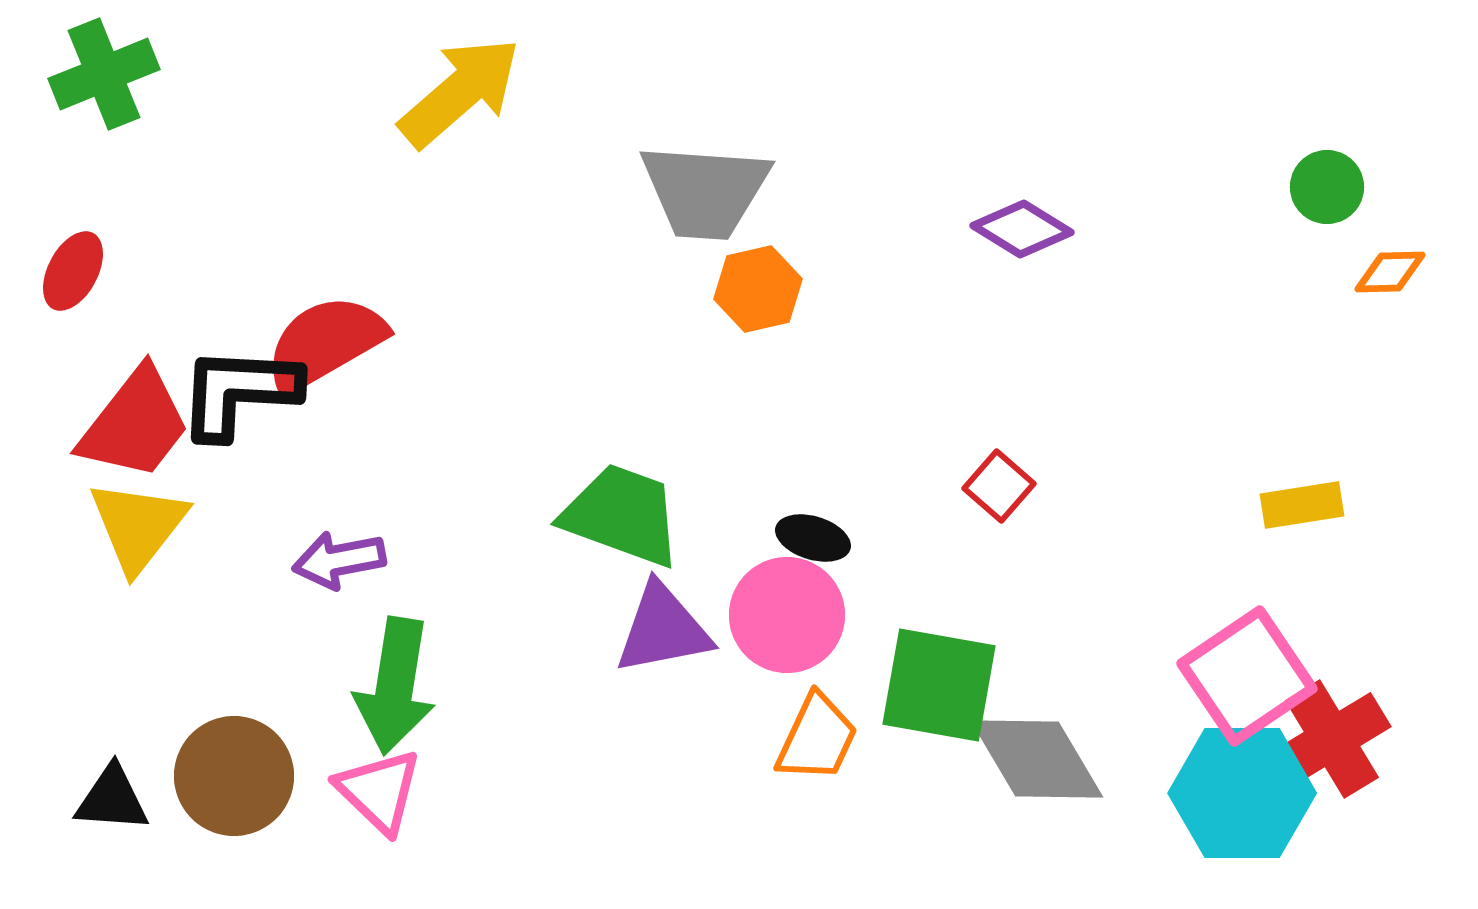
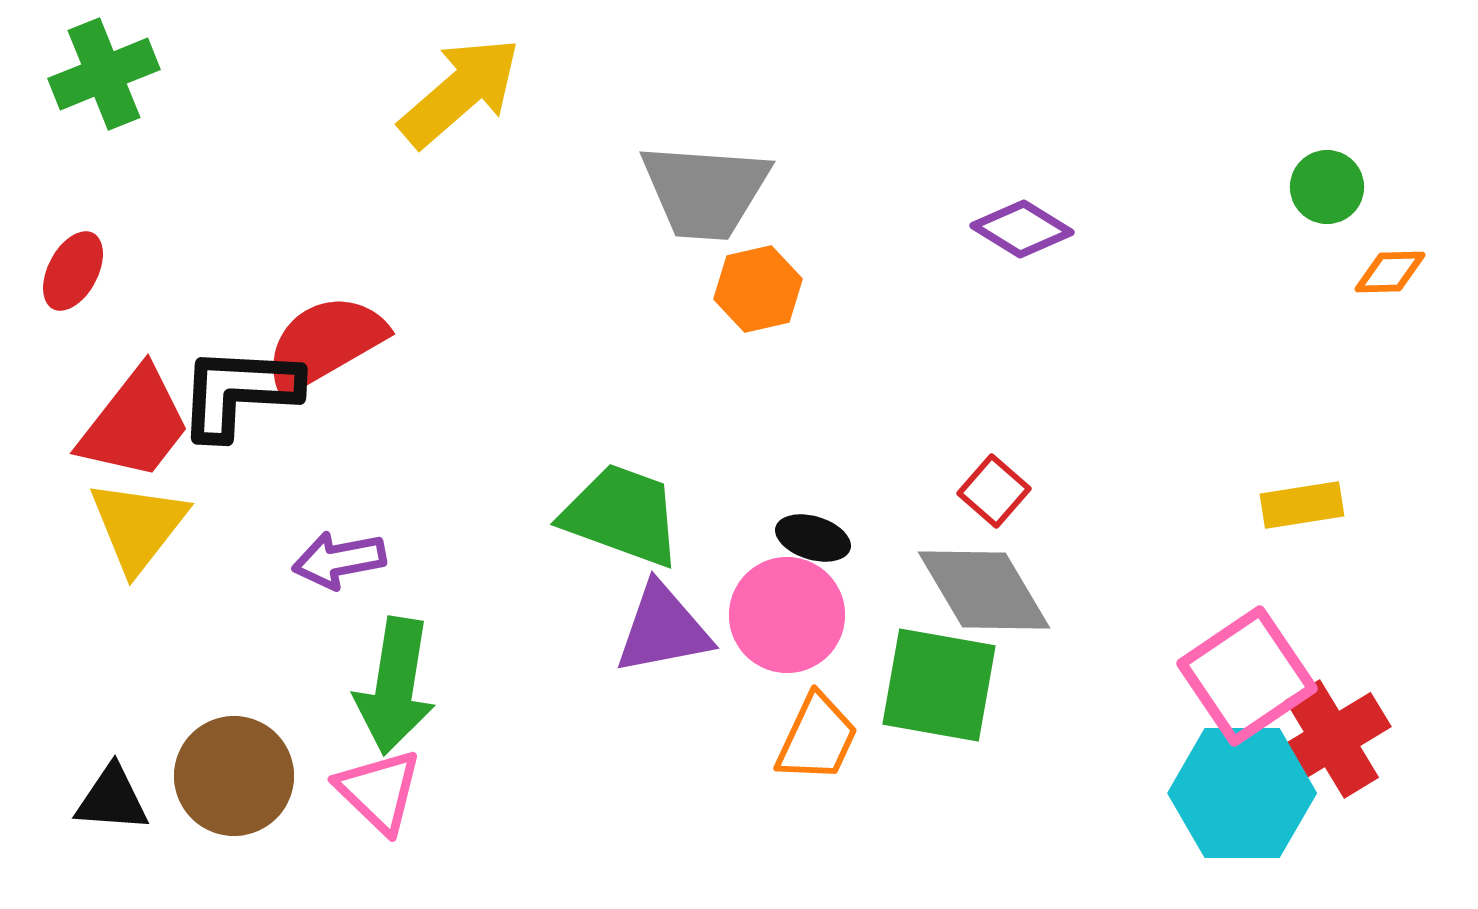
red square: moved 5 px left, 5 px down
gray diamond: moved 53 px left, 169 px up
